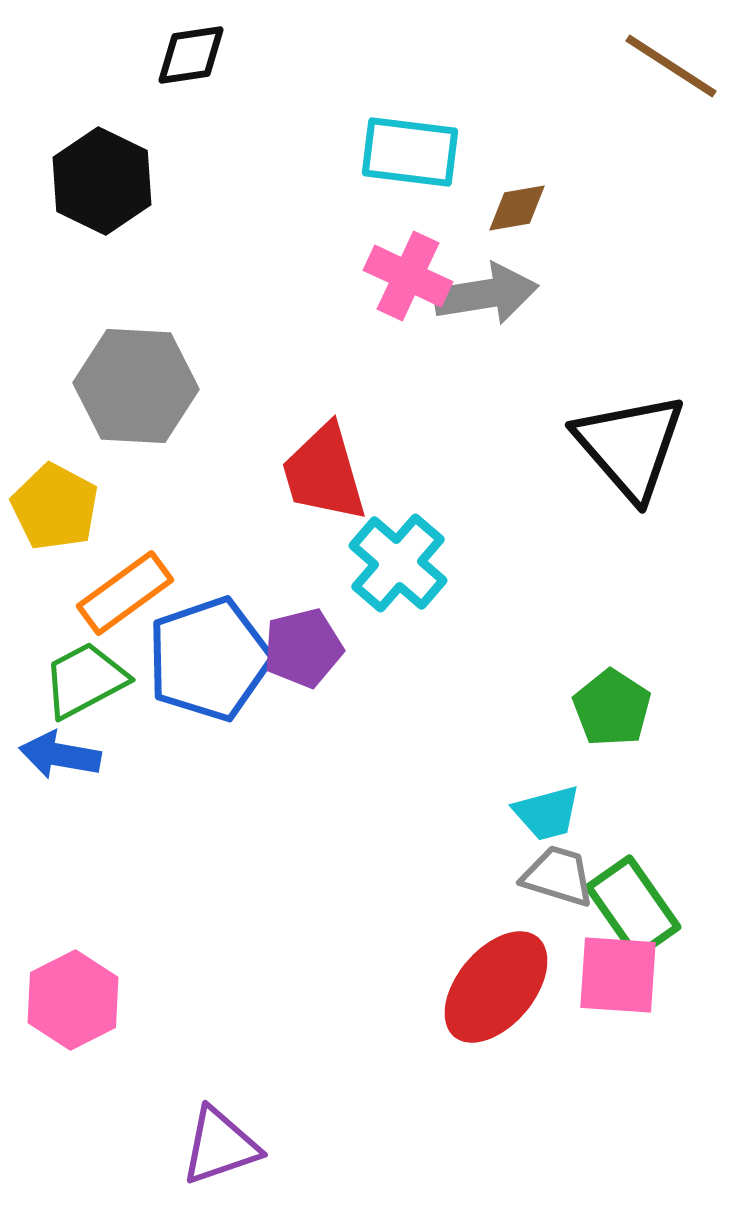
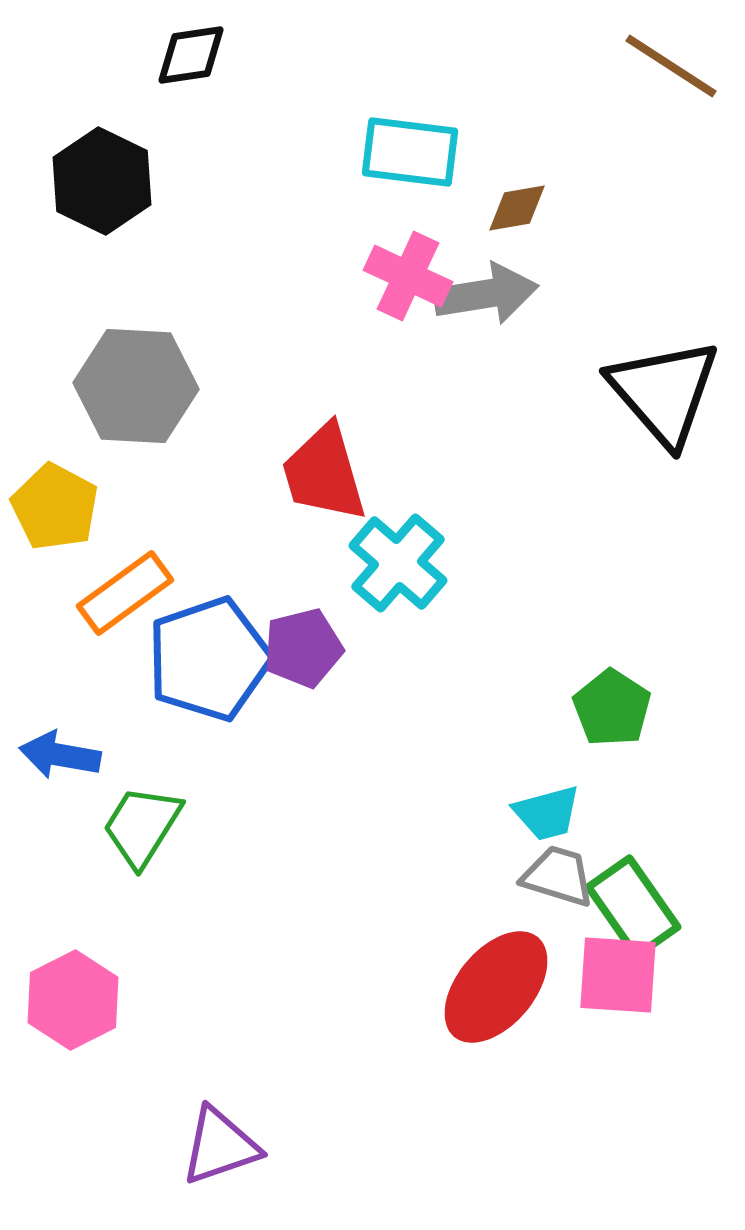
black triangle: moved 34 px right, 54 px up
green trapezoid: moved 57 px right, 146 px down; rotated 30 degrees counterclockwise
